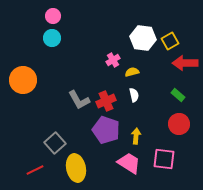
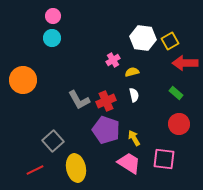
green rectangle: moved 2 px left, 2 px up
yellow arrow: moved 2 px left, 2 px down; rotated 35 degrees counterclockwise
gray square: moved 2 px left, 2 px up
